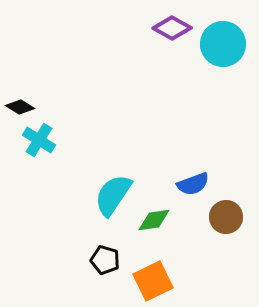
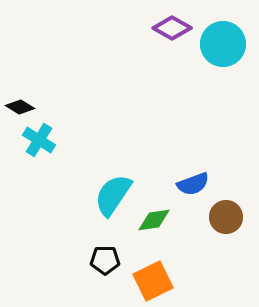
black pentagon: rotated 16 degrees counterclockwise
